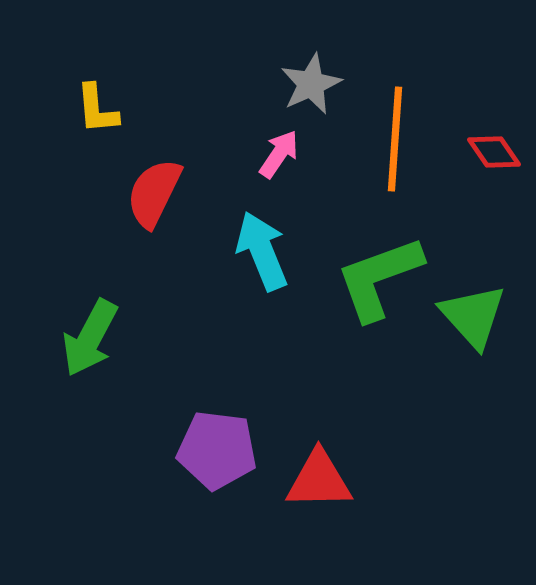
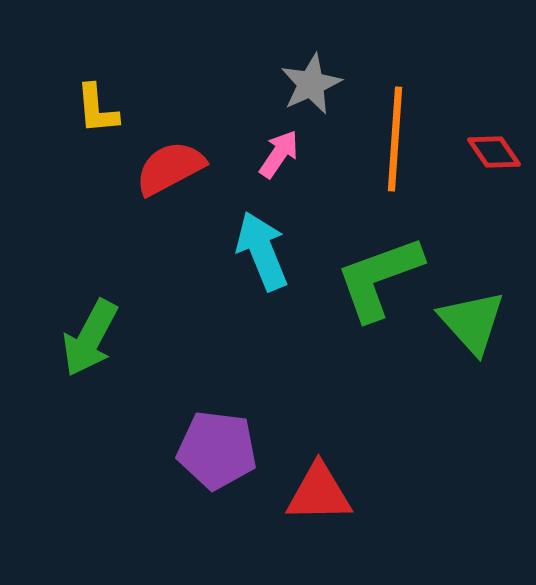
red semicircle: moved 16 px right, 25 px up; rotated 36 degrees clockwise
green triangle: moved 1 px left, 6 px down
red triangle: moved 13 px down
